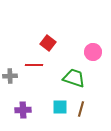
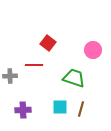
pink circle: moved 2 px up
